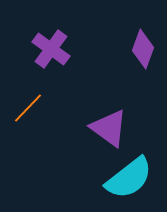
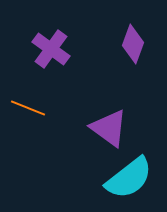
purple diamond: moved 10 px left, 5 px up
orange line: rotated 68 degrees clockwise
